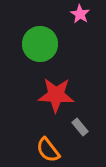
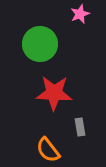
pink star: rotated 18 degrees clockwise
red star: moved 2 px left, 2 px up
gray rectangle: rotated 30 degrees clockwise
